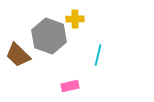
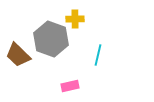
gray hexagon: moved 2 px right, 3 px down
